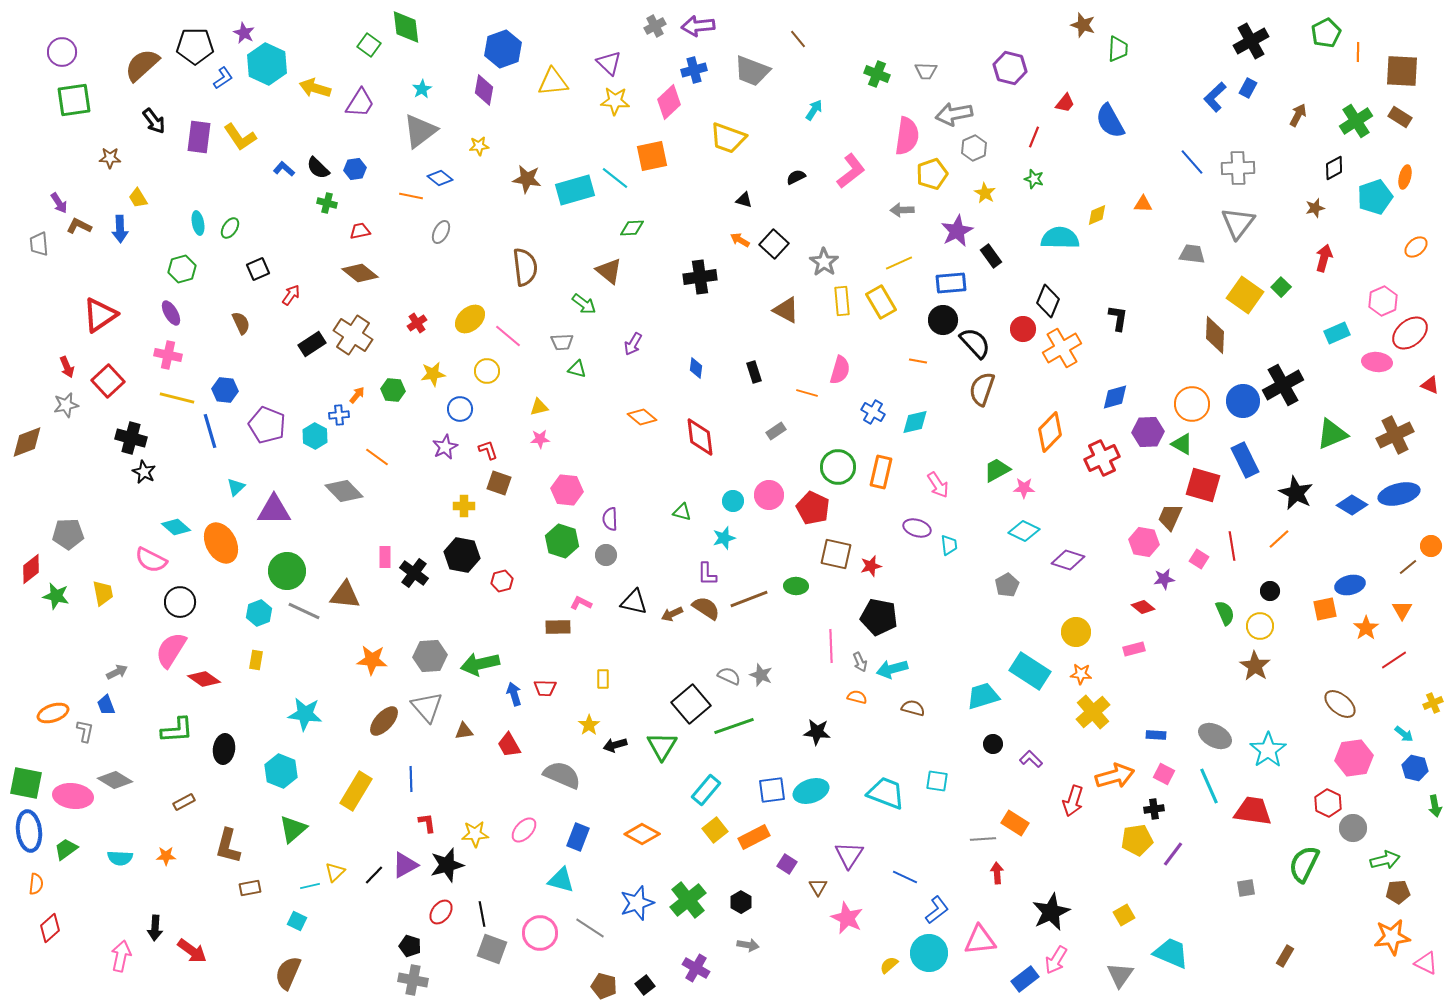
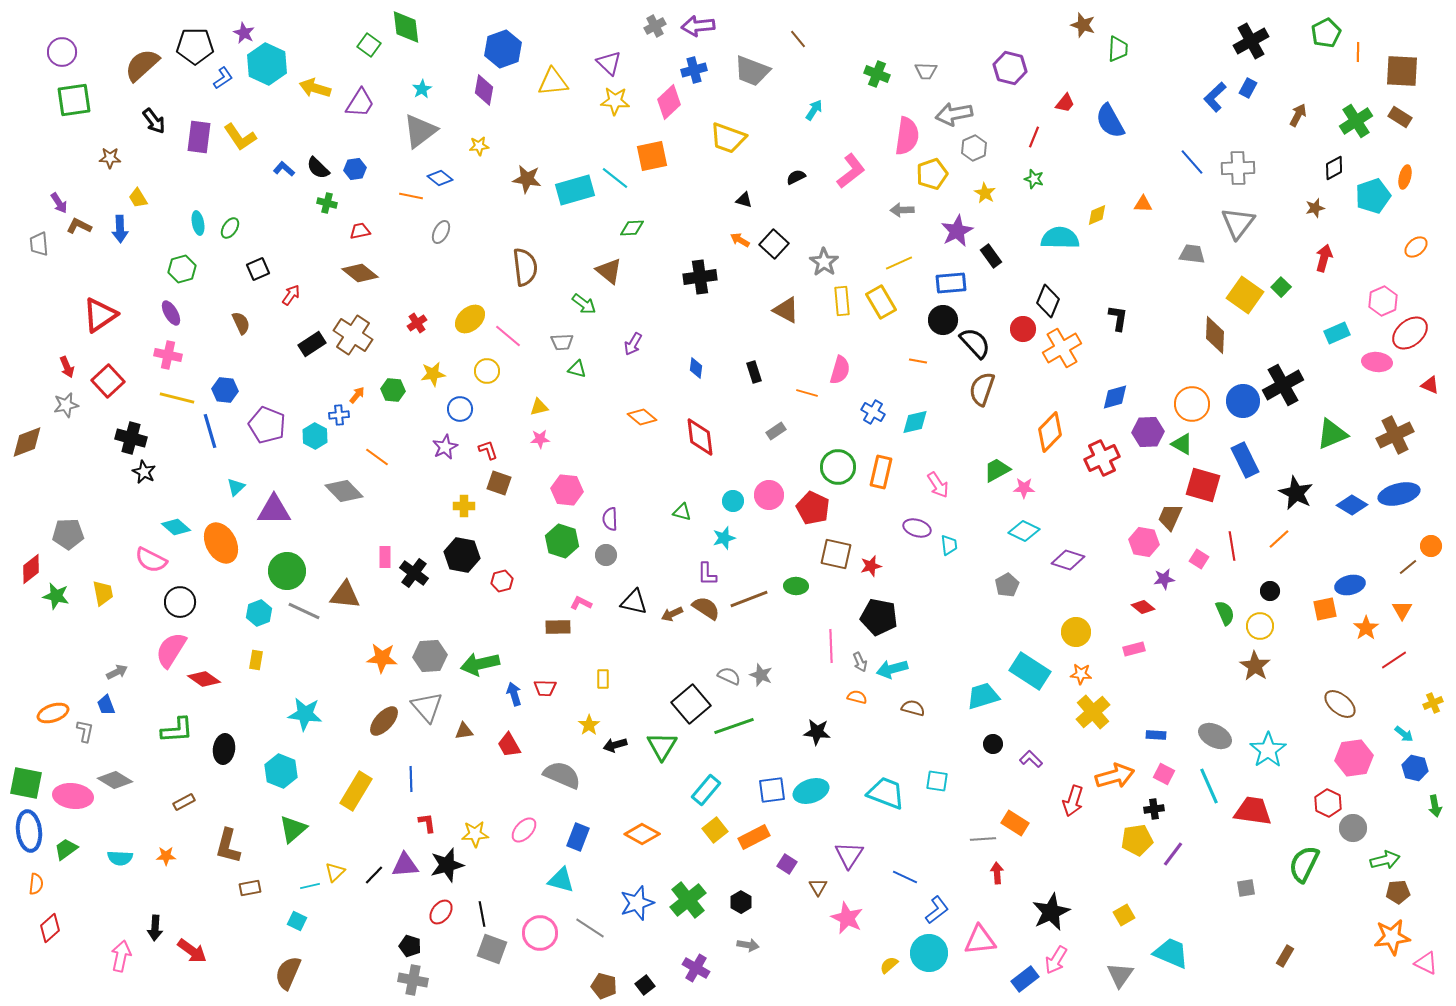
cyan pentagon at (1375, 197): moved 2 px left, 1 px up
orange star at (372, 660): moved 10 px right, 2 px up
purple triangle at (405, 865): rotated 24 degrees clockwise
